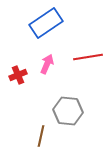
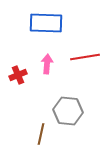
blue rectangle: rotated 36 degrees clockwise
red line: moved 3 px left
pink arrow: rotated 18 degrees counterclockwise
brown line: moved 2 px up
